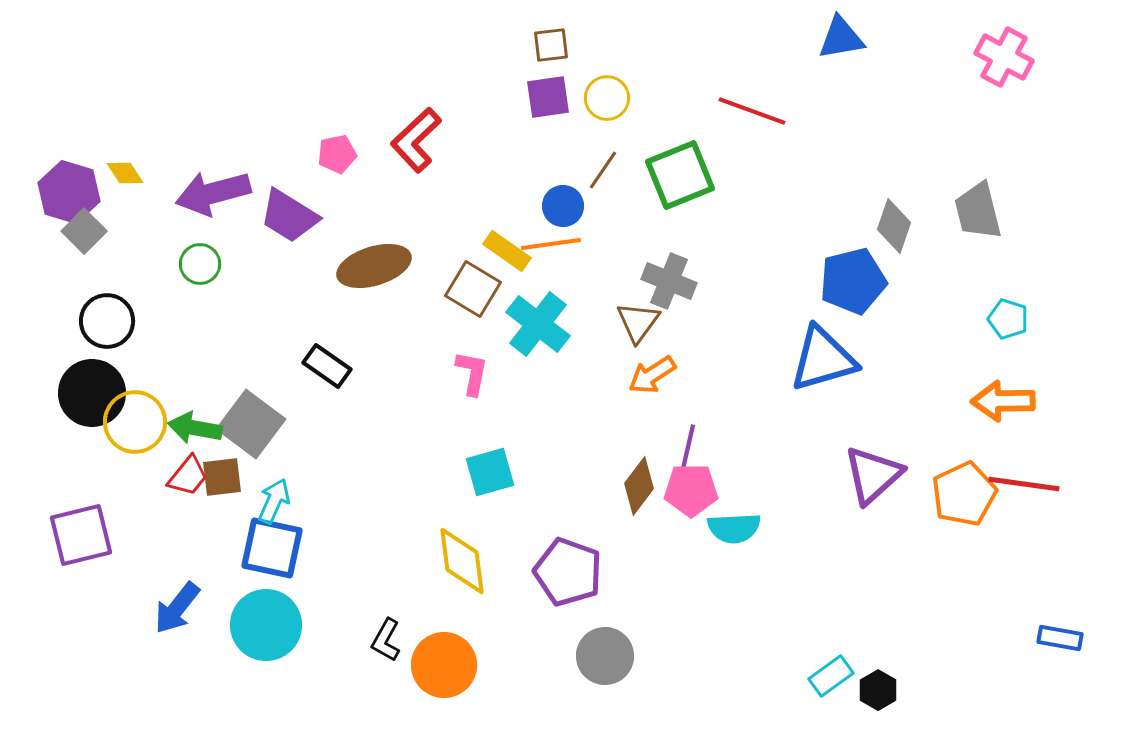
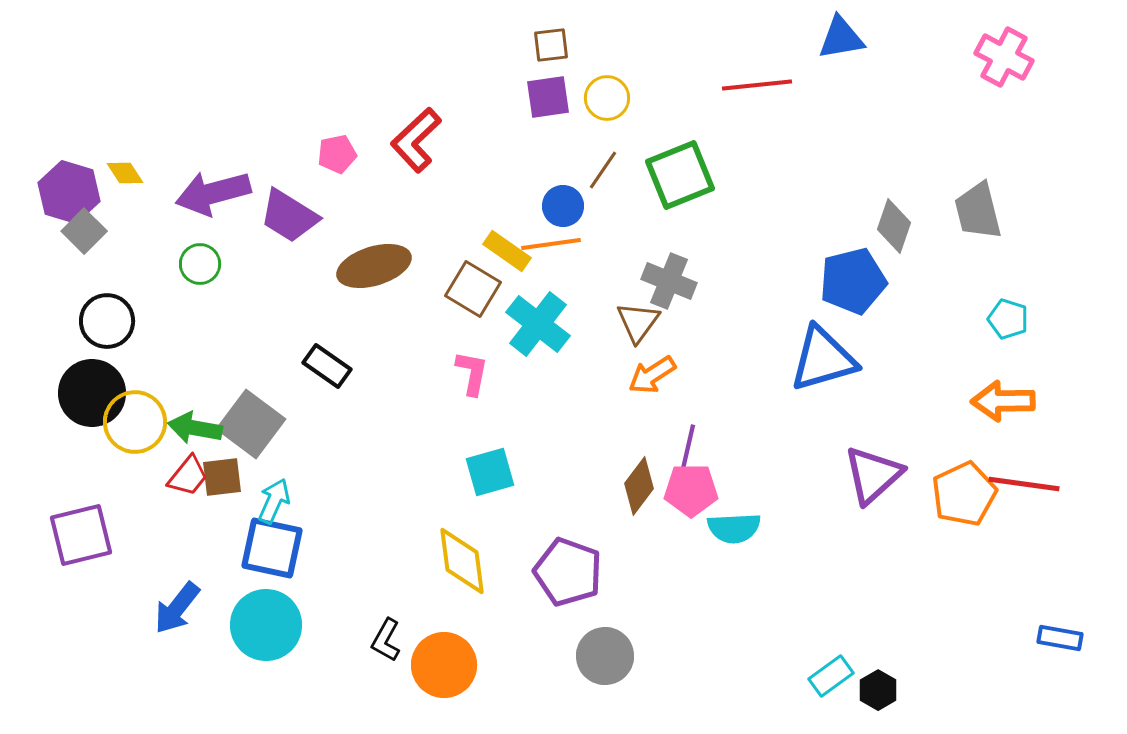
red line at (752, 111): moved 5 px right, 26 px up; rotated 26 degrees counterclockwise
